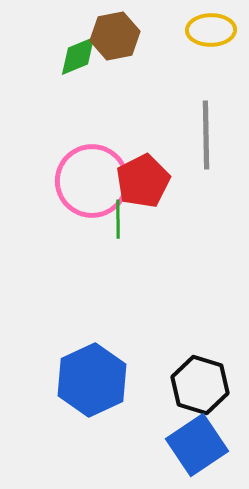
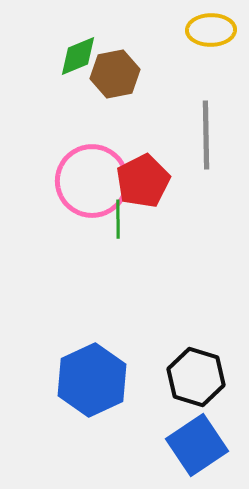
brown hexagon: moved 38 px down
black hexagon: moved 4 px left, 8 px up
